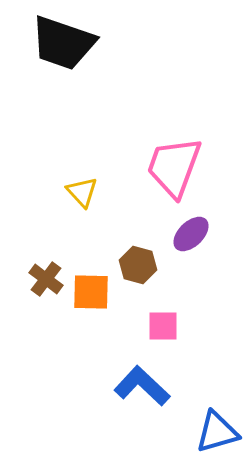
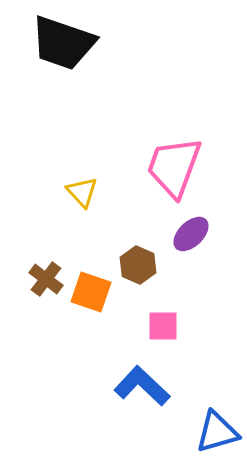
brown hexagon: rotated 9 degrees clockwise
orange square: rotated 18 degrees clockwise
